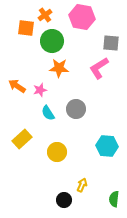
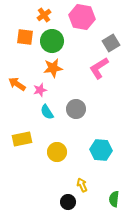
orange cross: moved 1 px left
orange square: moved 1 px left, 9 px down
gray square: rotated 36 degrees counterclockwise
orange star: moved 6 px left; rotated 12 degrees counterclockwise
orange arrow: moved 2 px up
cyan semicircle: moved 1 px left, 1 px up
yellow rectangle: rotated 30 degrees clockwise
cyan hexagon: moved 6 px left, 4 px down
yellow arrow: rotated 48 degrees counterclockwise
black circle: moved 4 px right, 2 px down
